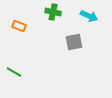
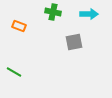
cyan arrow: moved 2 px up; rotated 24 degrees counterclockwise
